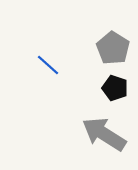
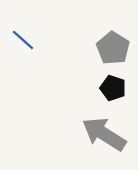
blue line: moved 25 px left, 25 px up
black pentagon: moved 2 px left
